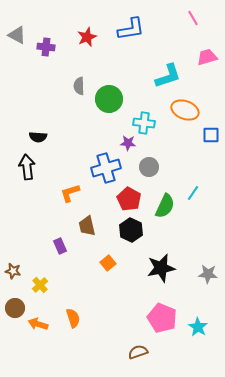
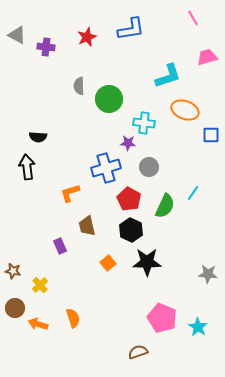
black star: moved 14 px left, 6 px up; rotated 12 degrees clockwise
